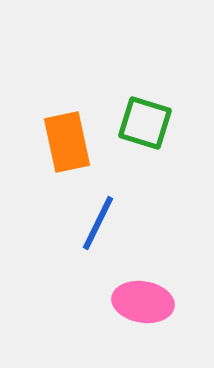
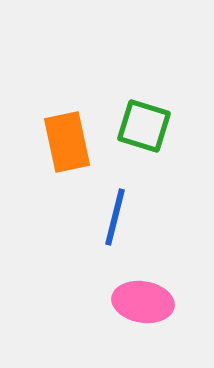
green square: moved 1 px left, 3 px down
blue line: moved 17 px right, 6 px up; rotated 12 degrees counterclockwise
